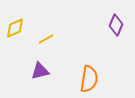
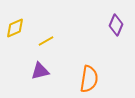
yellow line: moved 2 px down
